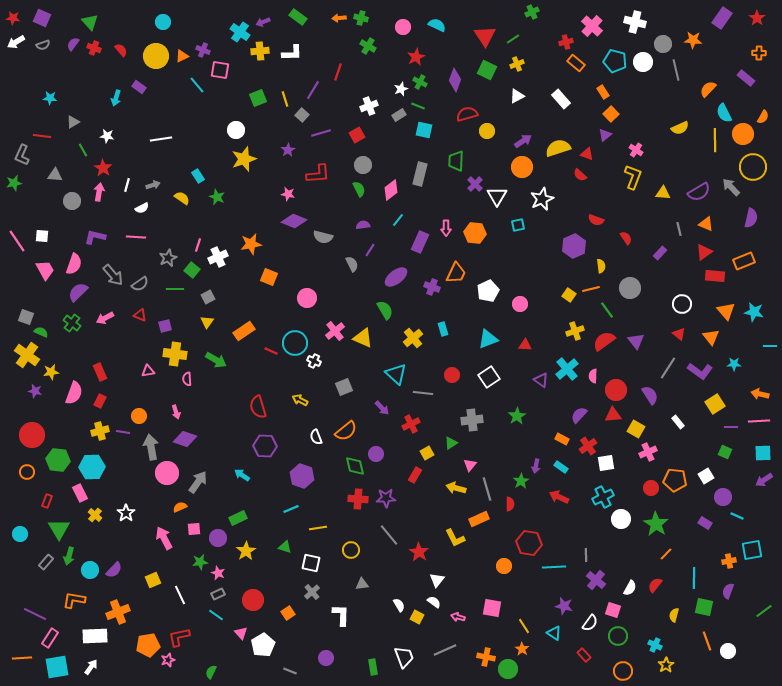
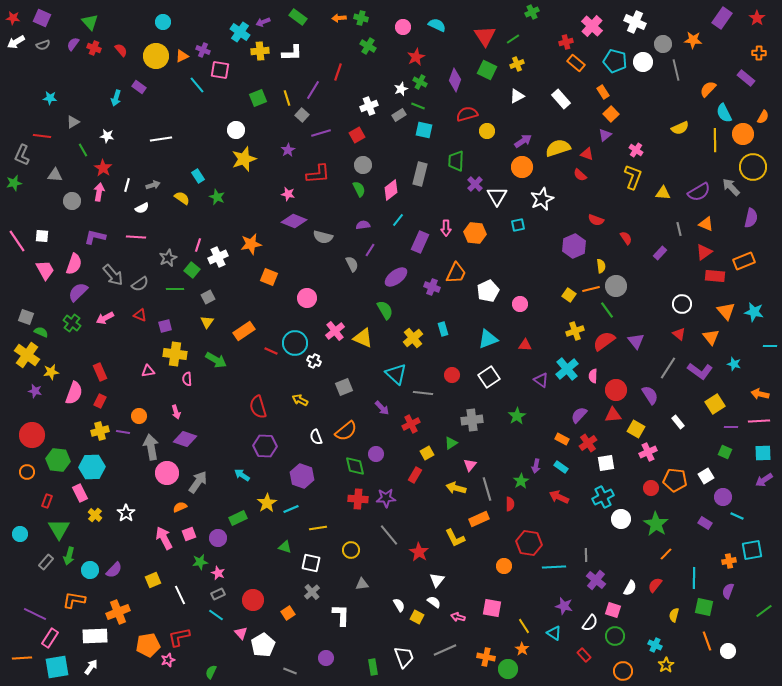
white cross at (635, 22): rotated 10 degrees clockwise
yellow line at (285, 99): moved 2 px right, 1 px up
gray circle at (630, 288): moved 14 px left, 2 px up
cyan star at (734, 364): rotated 16 degrees clockwise
red cross at (588, 446): moved 3 px up
pink square at (194, 529): moved 5 px left, 5 px down; rotated 16 degrees counterclockwise
yellow star at (246, 551): moved 21 px right, 48 px up
green circle at (618, 636): moved 3 px left
